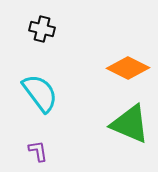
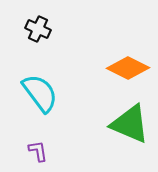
black cross: moved 4 px left; rotated 10 degrees clockwise
